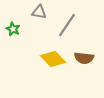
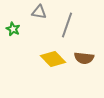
gray line: rotated 15 degrees counterclockwise
